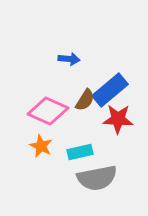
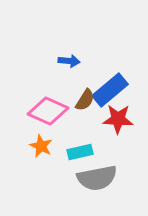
blue arrow: moved 2 px down
